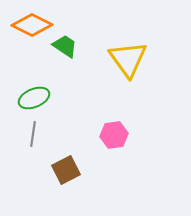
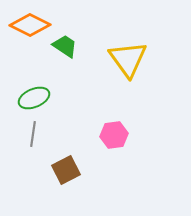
orange diamond: moved 2 px left
